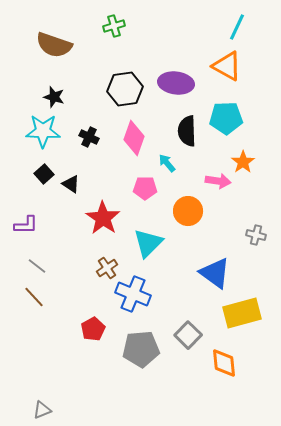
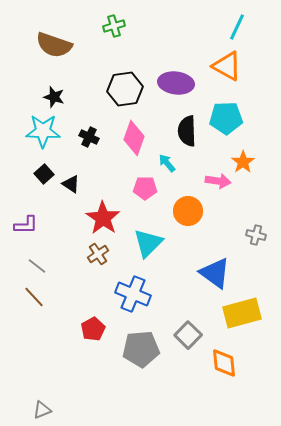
brown cross: moved 9 px left, 14 px up
